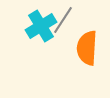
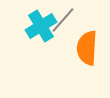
gray line: rotated 8 degrees clockwise
